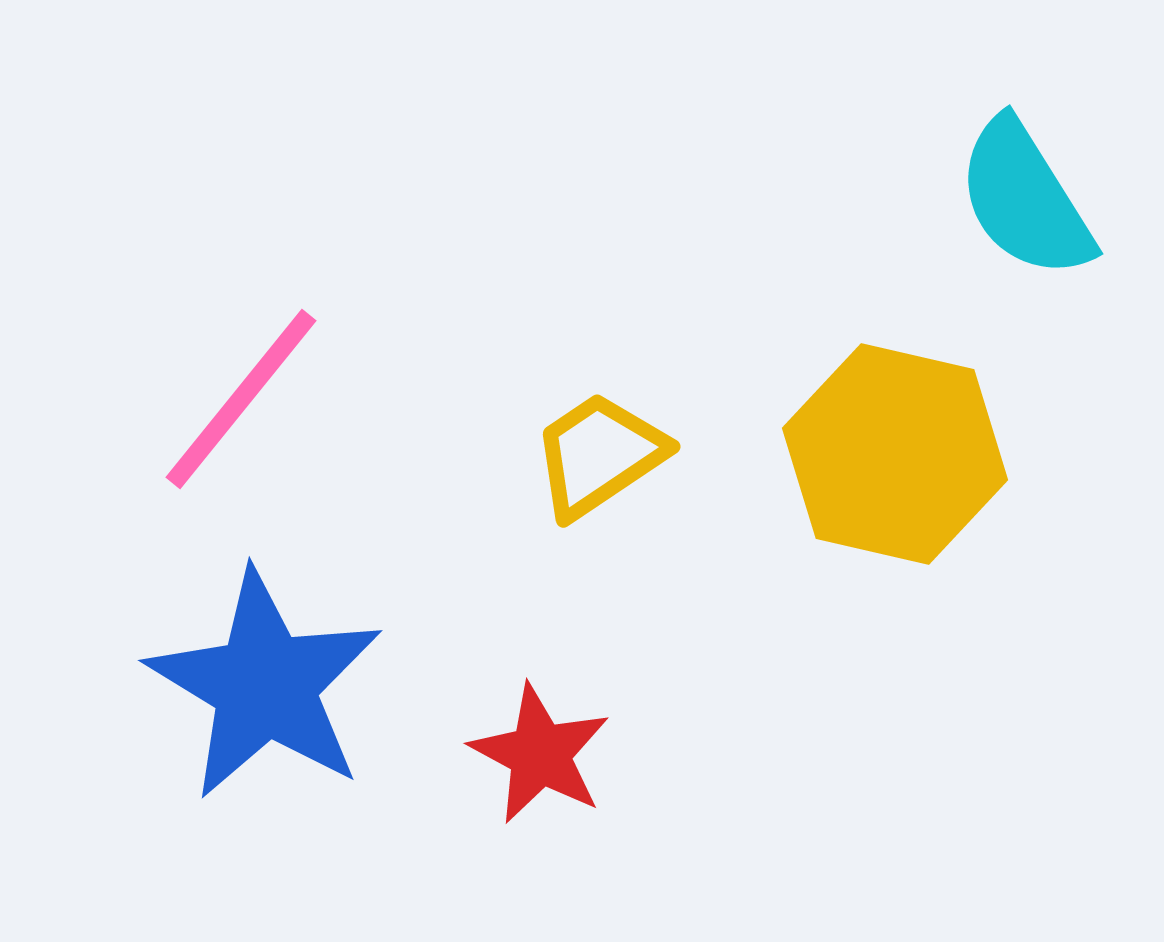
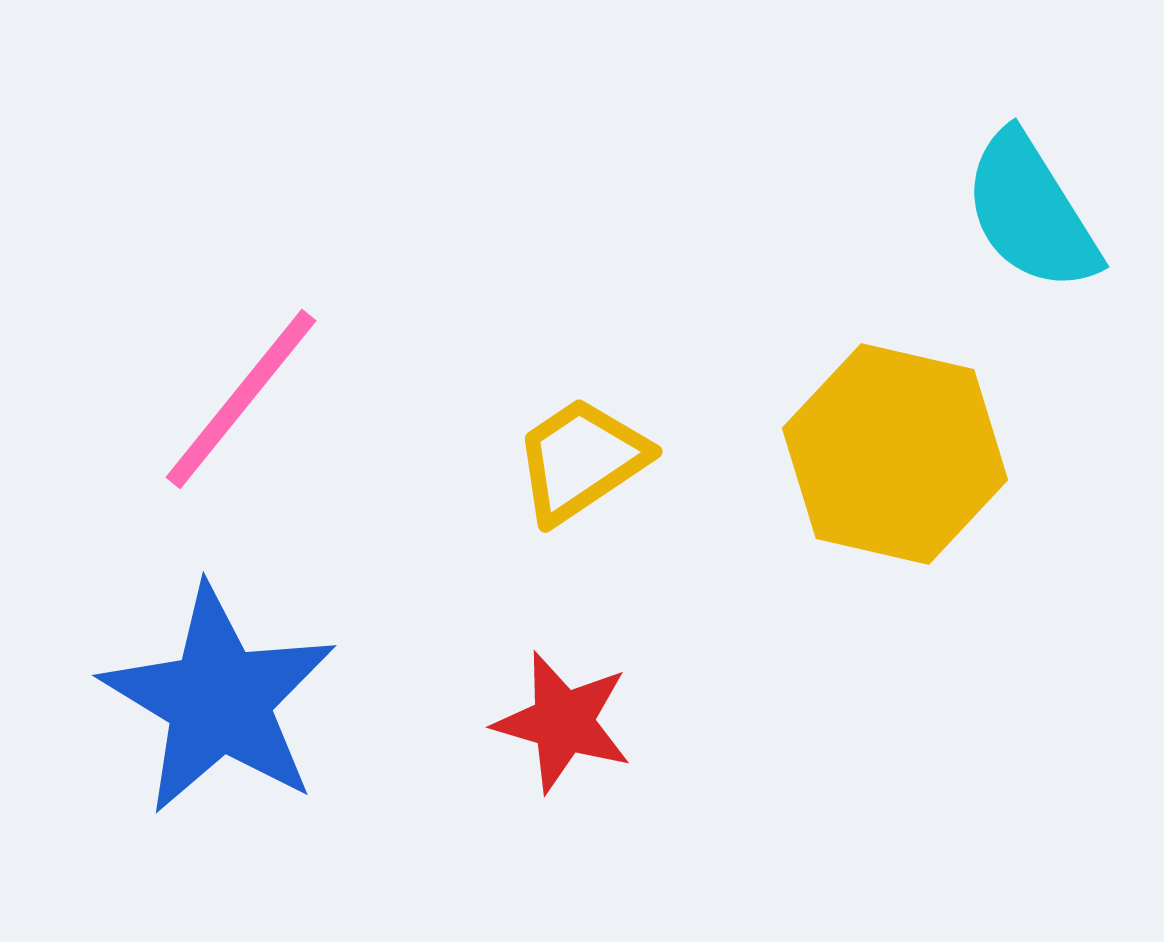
cyan semicircle: moved 6 px right, 13 px down
yellow trapezoid: moved 18 px left, 5 px down
blue star: moved 46 px left, 15 px down
red star: moved 23 px right, 32 px up; rotated 12 degrees counterclockwise
